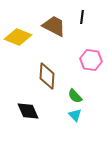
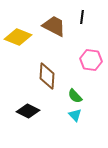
black diamond: rotated 40 degrees counterclockwise
